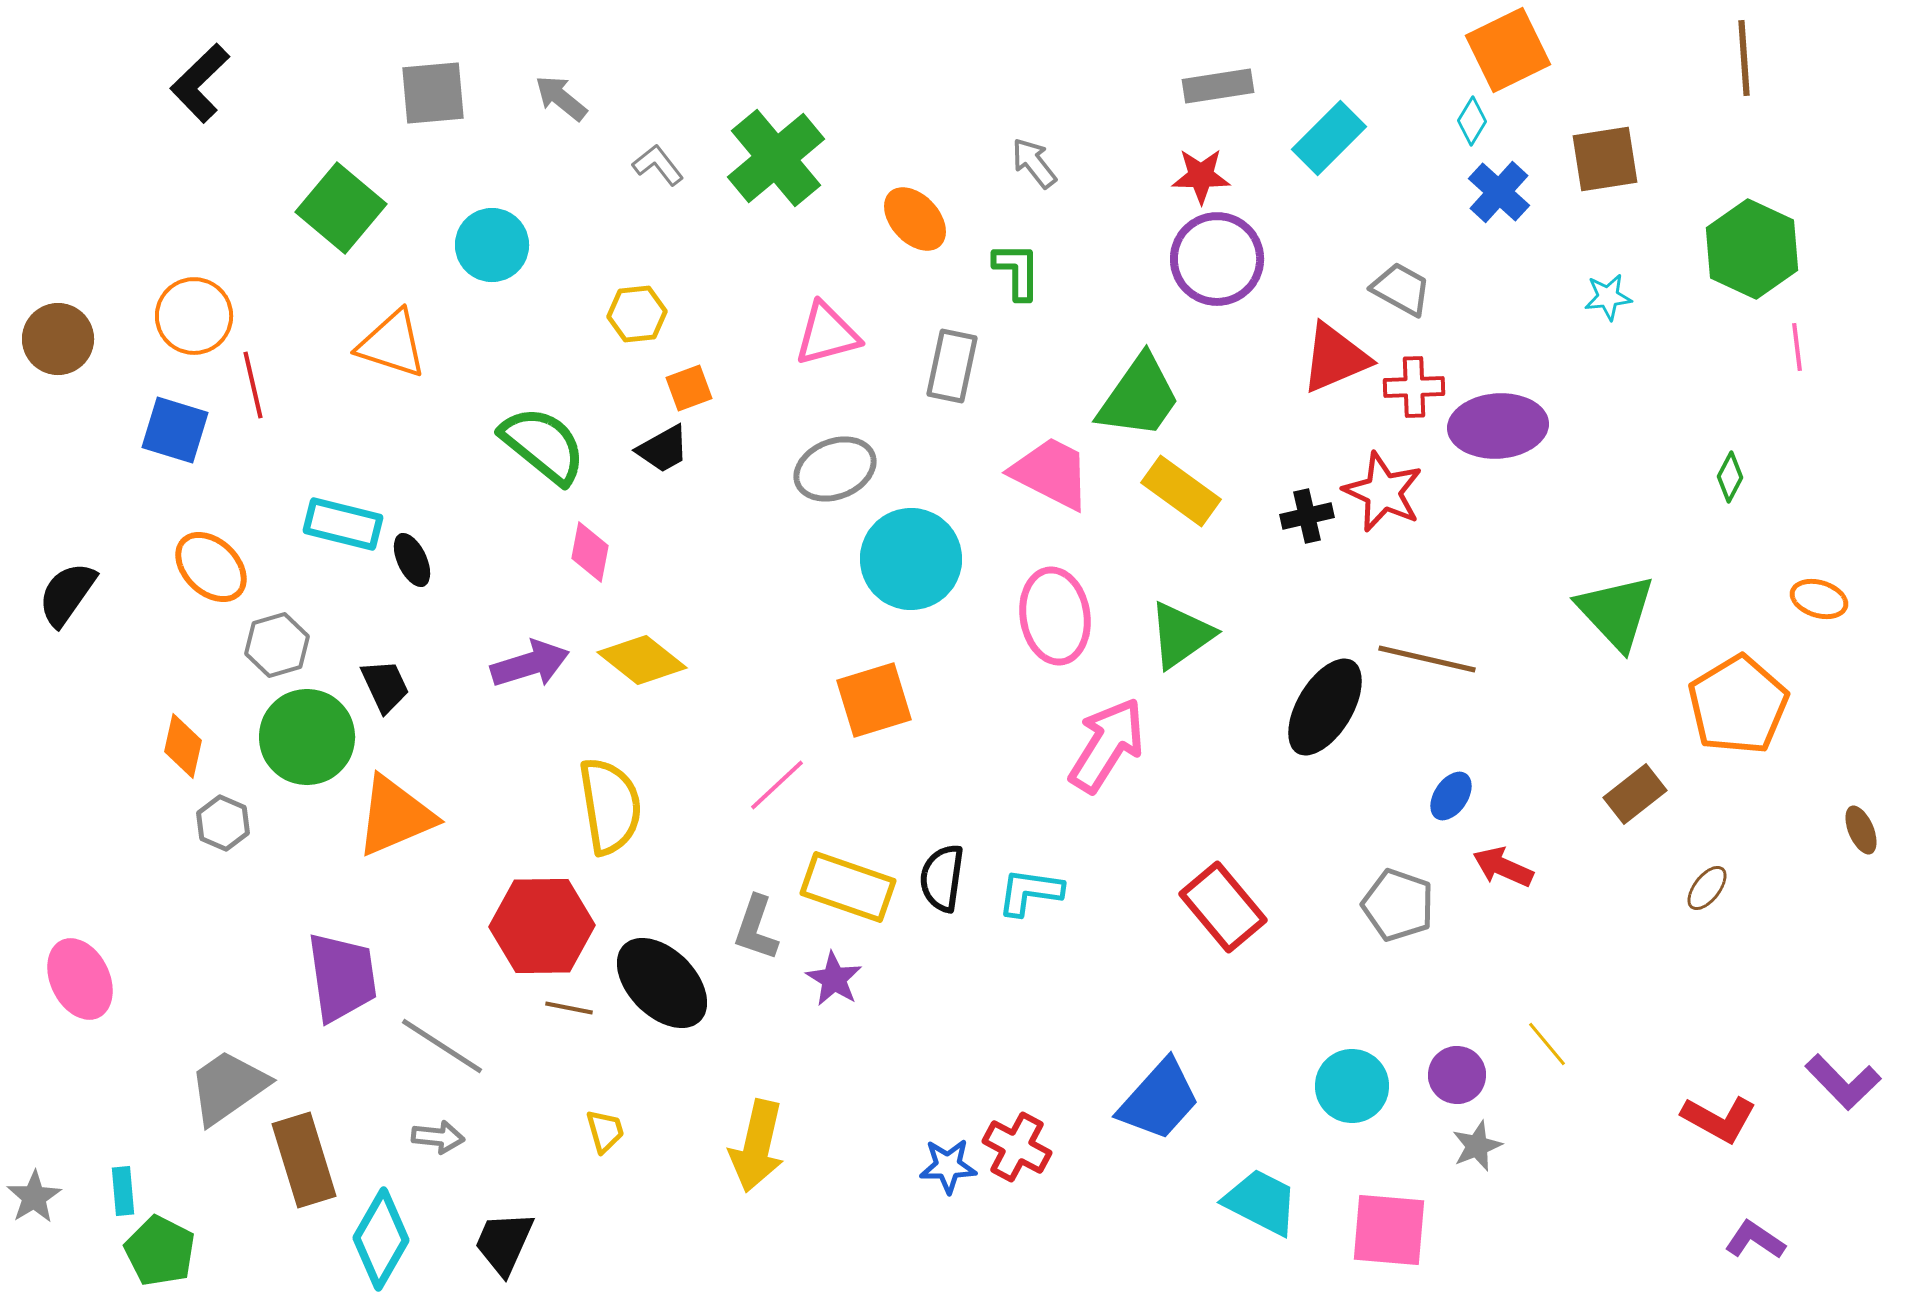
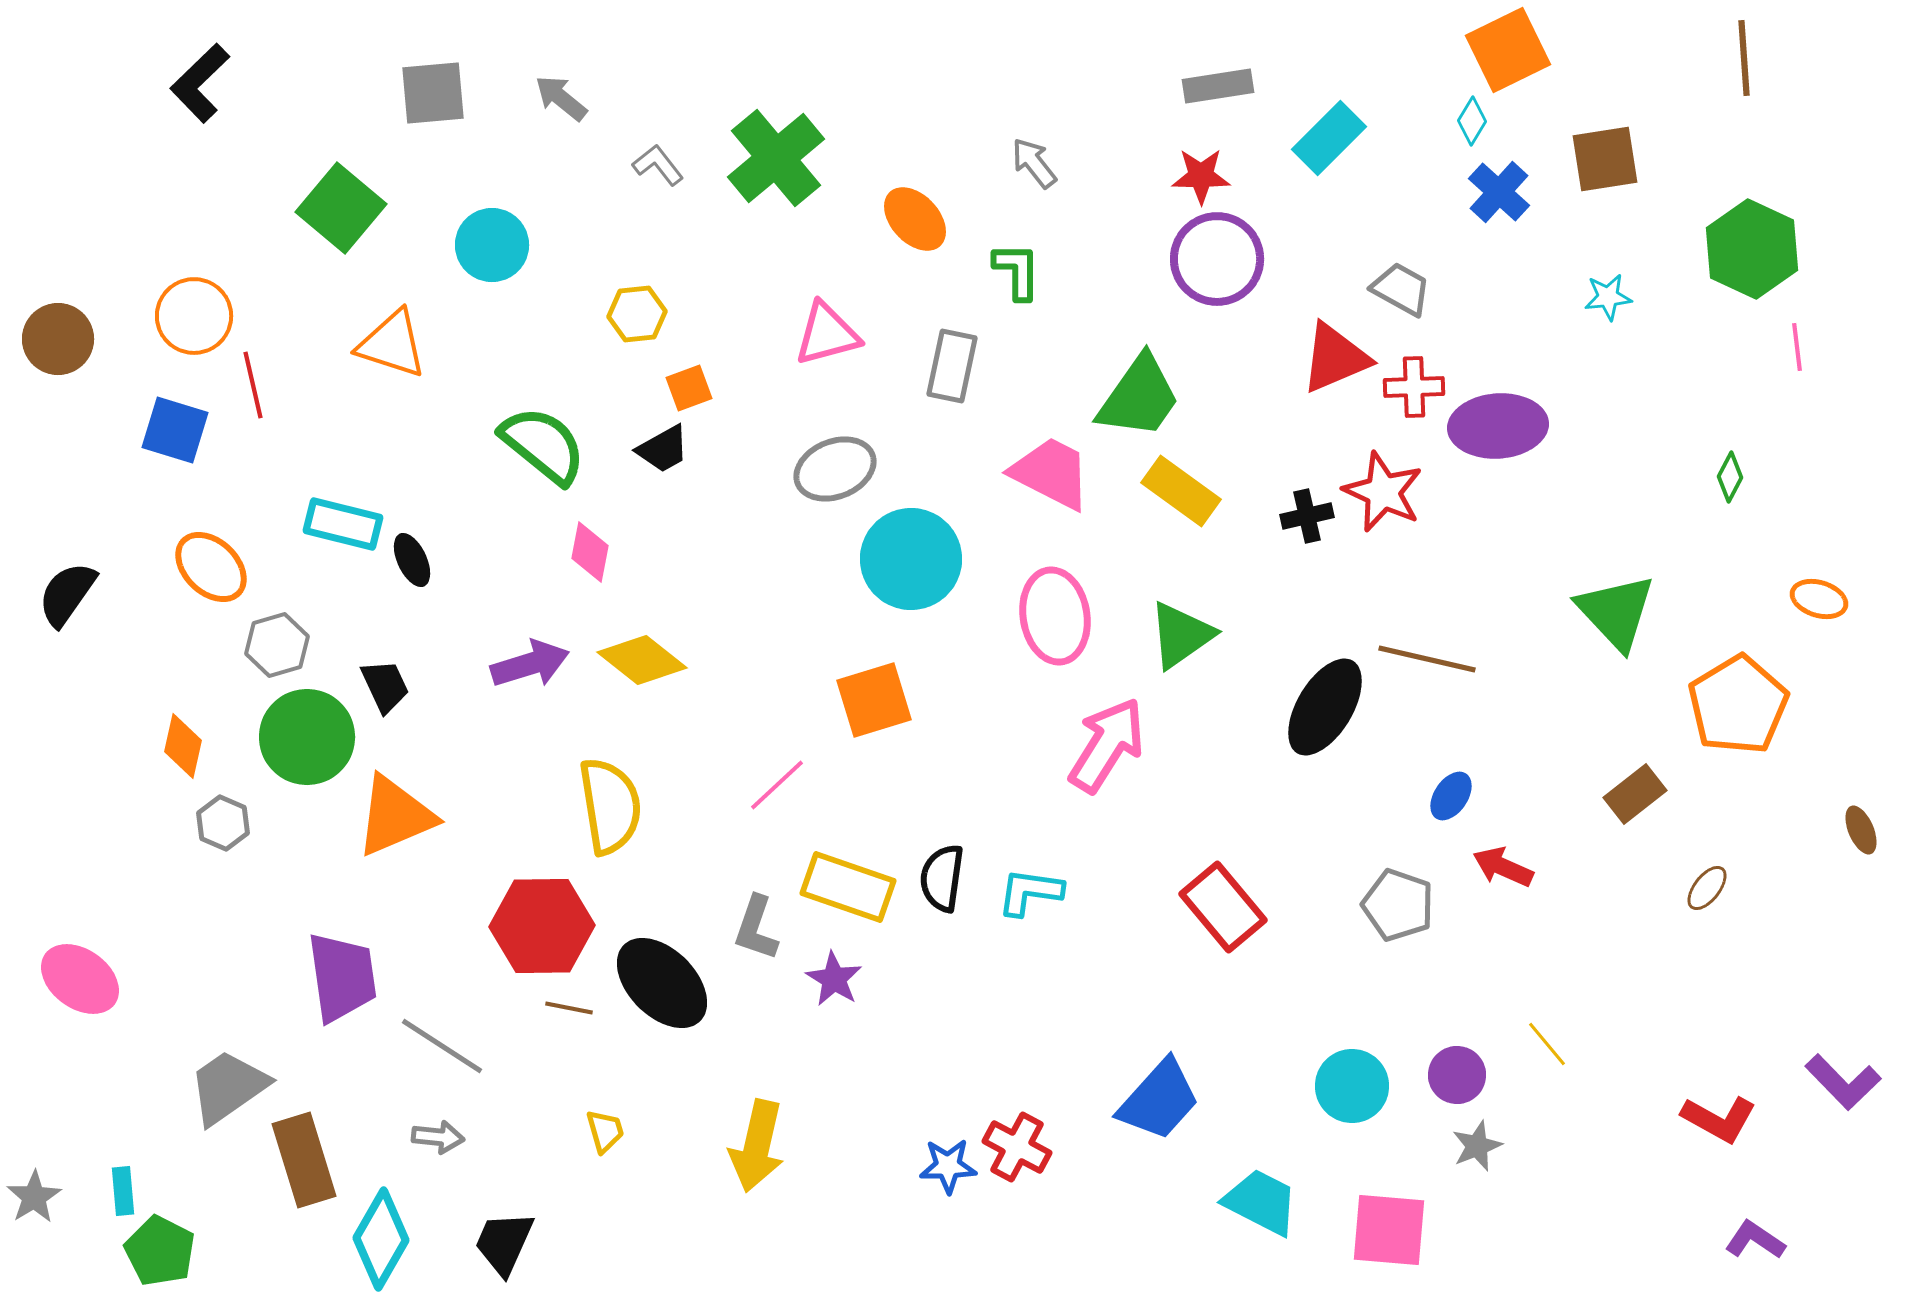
pink ellipse at (80, 979): rotated 28 degrees counterclockwise
